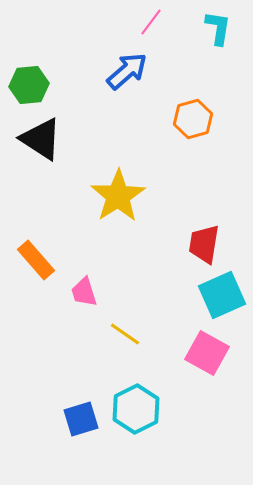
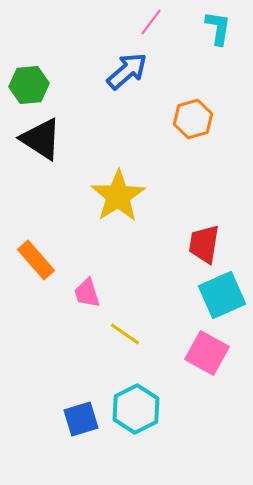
pink trapezoid: moved 3 px right, 1 px down
